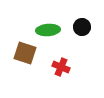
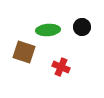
brown square: moved 1 px left, 1 px up
